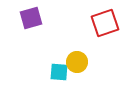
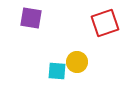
purple square: rotated 25 degrees clockwise
cyan square: moved 2 px left, 1 px up
